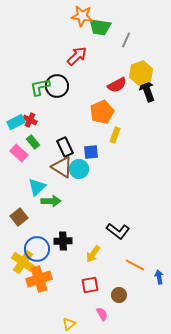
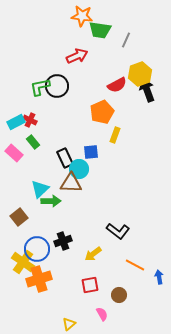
green trapezoid: moved 3 px down
red arrow: rotated 20 degrees clockwise
yellow hexagon: moved 1 px left, 1 px down
black rectangle: moved 11 px down
pink rectangle: moved 5 px left
brown triangle: moved 9 px right, 16 px down; rotated 30 degrees counterclockwise
cyan triangle: moved 3 px right, 2 px down
black cross: rotated 18 degrees counterclockwise
yellow arrow: rotated 18 degrees clockwise
